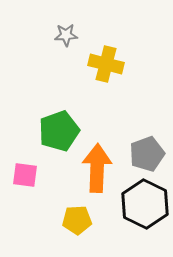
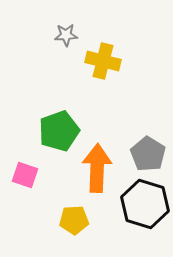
yellow cross: moved 3 px left, 3 px up
gray pentagon: moved 1 px right; rotated 20 degrees counterclockwise
pink square: rotated 12 degrees clockwise
black hexagon: rotated 9 degrees counterclockwise
yellow pentagon: moved 3 px left
